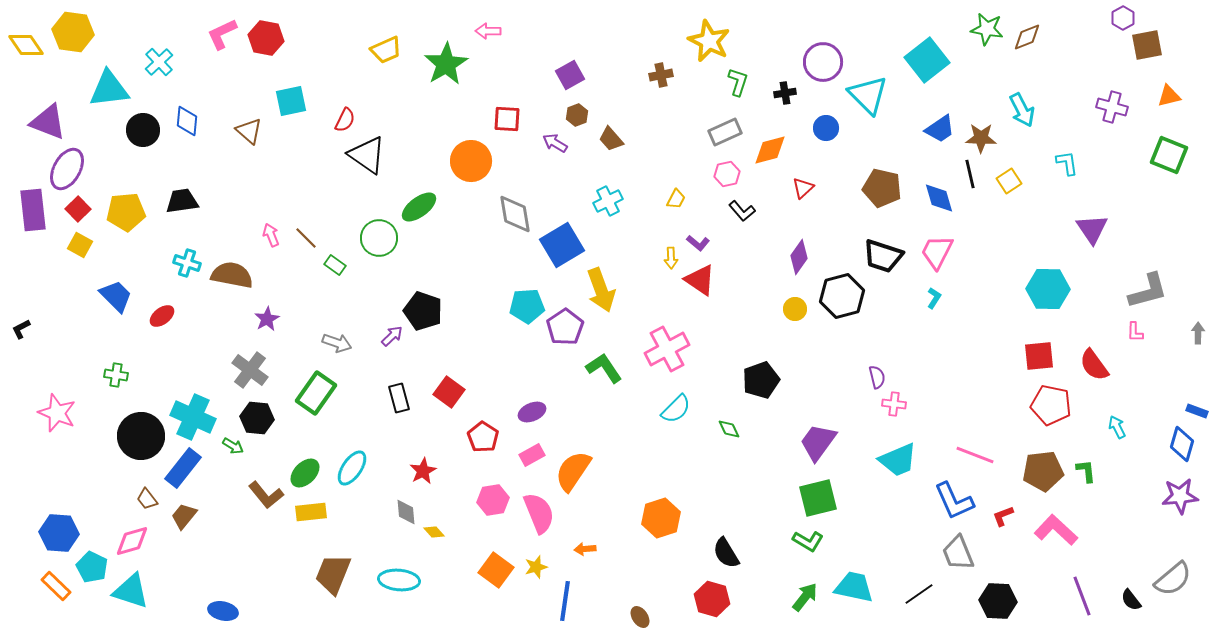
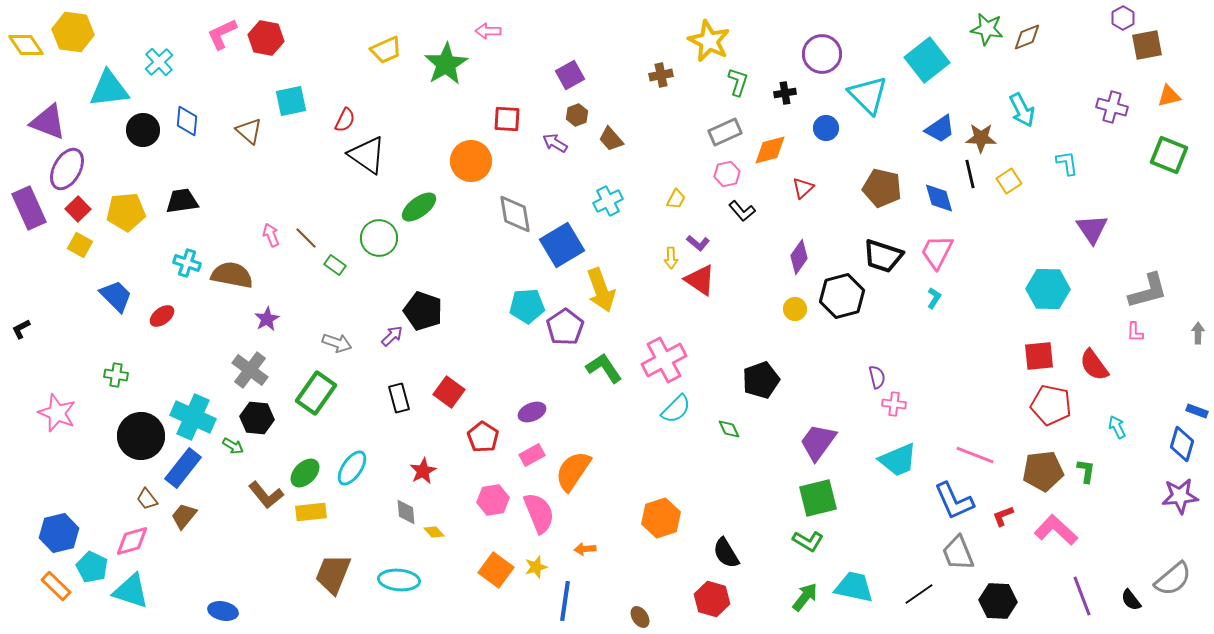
purple circle at (823, 62): moved 1 px left, 8 px up
purple rectangle at (33, 210): moved 4 px left, 2 px up; rotated 18 degrees counterclockwise
pink cross at (667, 349): moved 3 px left, 11 px down
green L-shape at (1086, 471): rotated 15 degrees clockwise
blue hexagon at (59, 533): rotated 18 degrees counterclockwise
